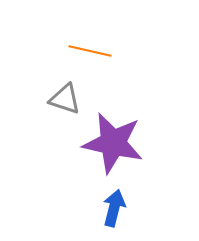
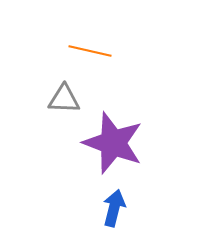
gray triangle: moved 1 px left; rotated 16 degrees counterclockwise
purple star: rotated 8 degrees clockwise
